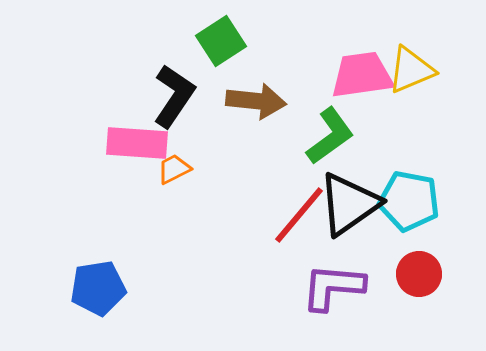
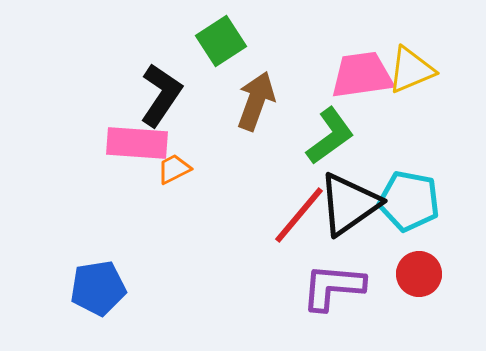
black L-shape: moved 13 px left, 1 px up
brown arrow: rotated 76 degrees counterclockwise
